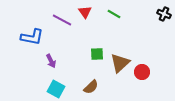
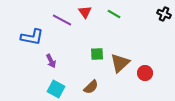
red circle: moved 3 px right, 1 px down
